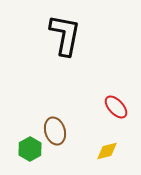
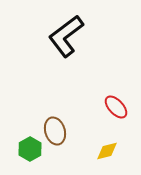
black L-shape: moved 1 px right, 1 px down; rotated 138 degrees counterclockwise
